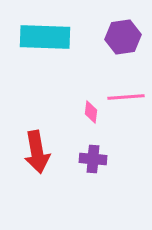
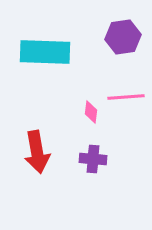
cyan rectangle: moved 15 px down
